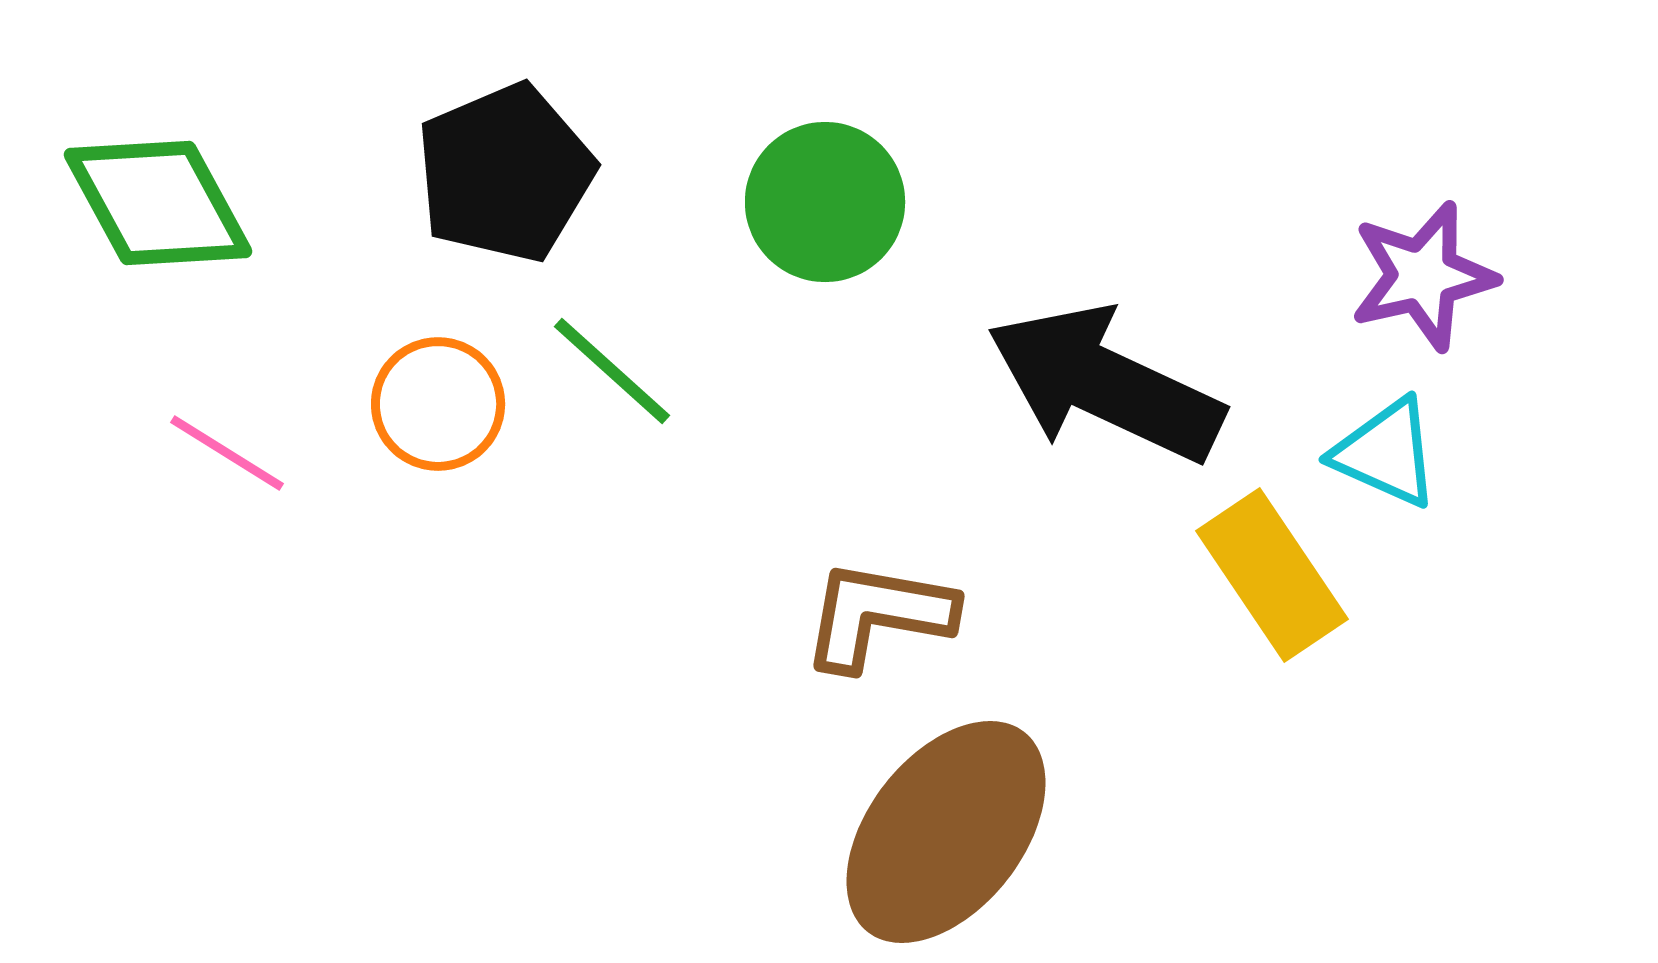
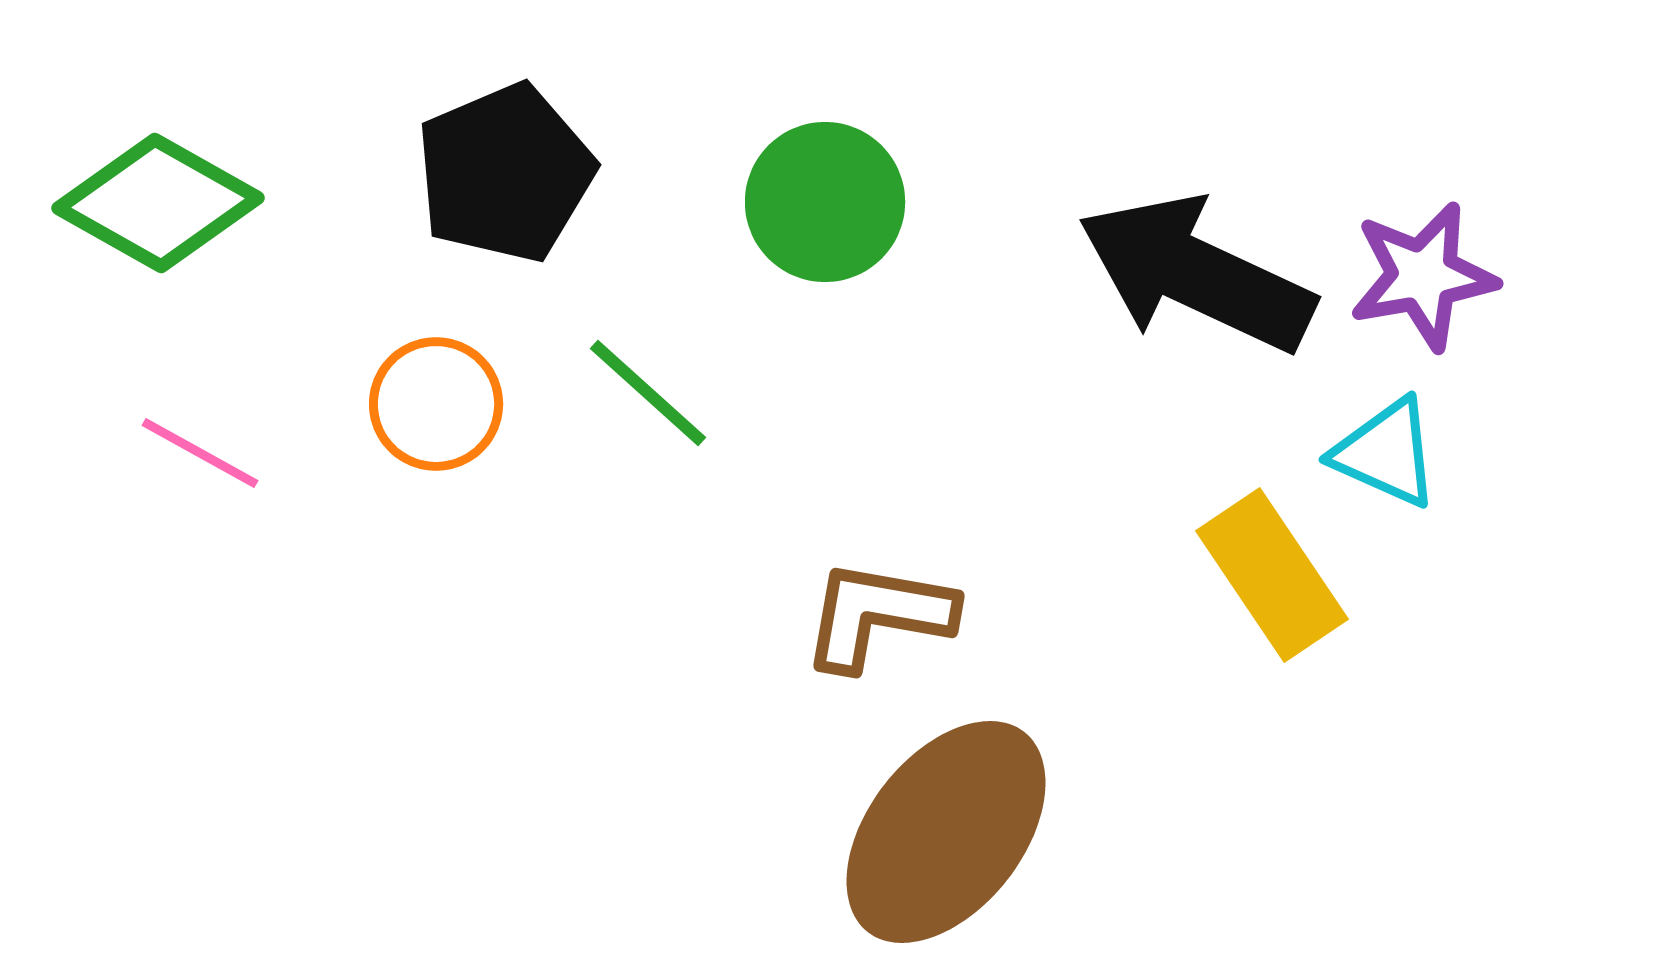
green diamond: rotated 32 degrees counterclockwise
purple star: rotated 3 degrees clockwise
green line: moved 36 px right, 22 px down
black arrow: moved 91 px right, 110 px up
orange circle: moved 2 px left
pink line: moved 27 px left; rotated 3 degrees counterclockwise
